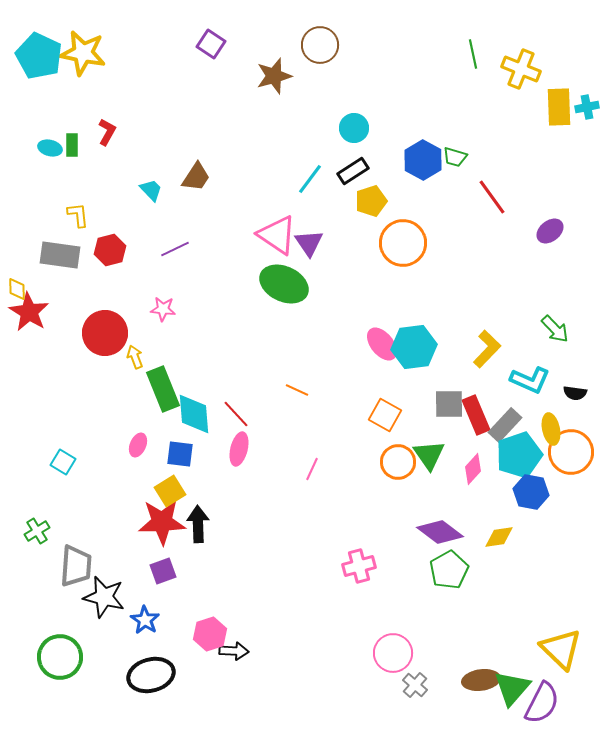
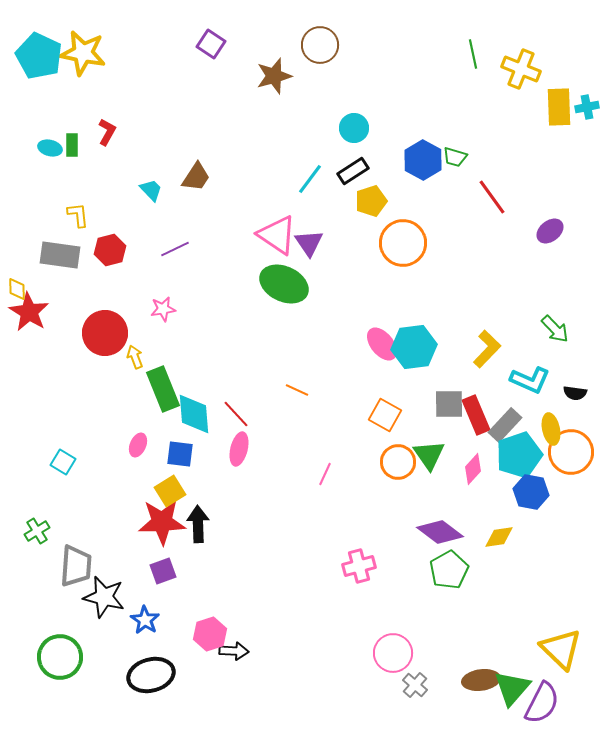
pink star at (163, 309): rotated 15 degrees counterclockwise
pink line at (312, 469): moved 13 px right, 5 px down
